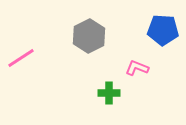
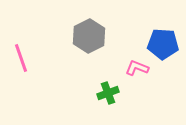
blue pentagon: moved 14 px down
pink line: rotated 76 degrees counterclockwise
green cross: moved 1 px left; rotated 20 degrees counterclockwise
